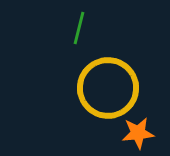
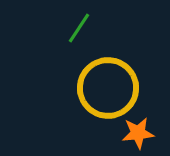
green line: rotated 20 degrees clockwise
